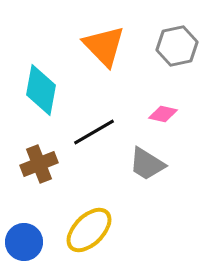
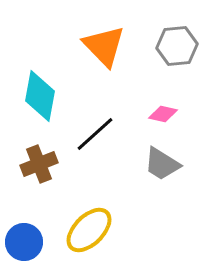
gray hexagon: rotated 6 degrees clockwise
cyan diamond: moved 1 px left, 6 px down
black line: moved 1 px right, 2 px down; rotated 12 degrees counterclockwise
gray trapezoid: moved 15 px right
